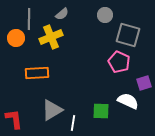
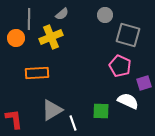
pink pentagon: moved 1 px right, 4 px down
white line: rotated 28 degrees counterclockwise
